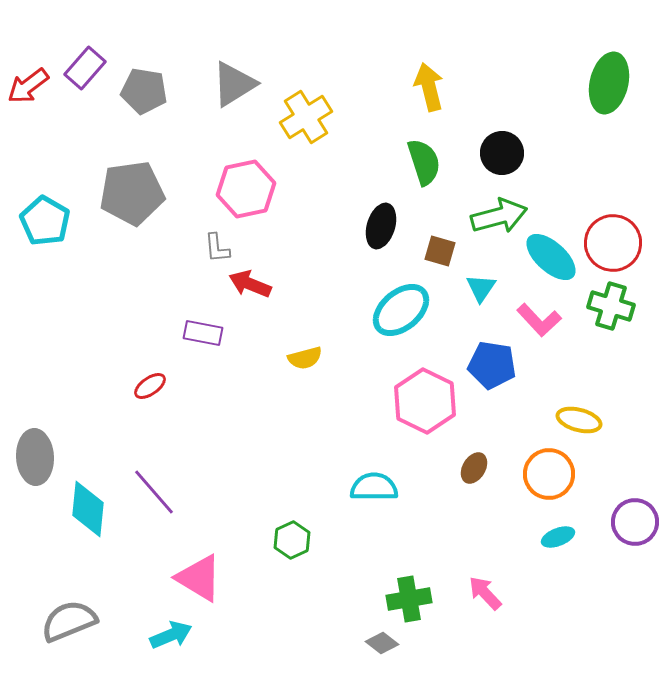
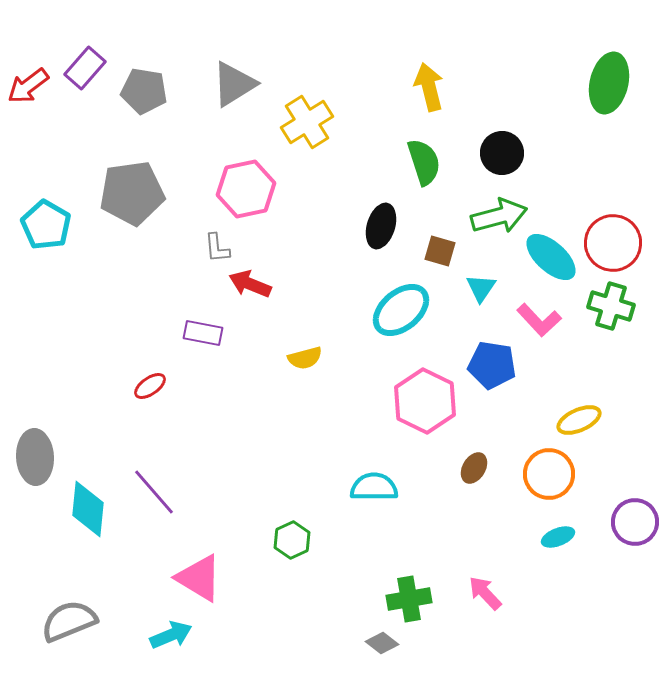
yellow cross at (306, 117): moved 1 px right, 5 px down
cyan pentagon at (45, 221): moved 1 px right, 4 px down
yellow ellipse at (579, 420): rotated 39 degrees counterclockwise
